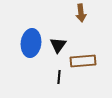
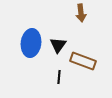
brown rectangle: rotated 25 degrees clockwise
